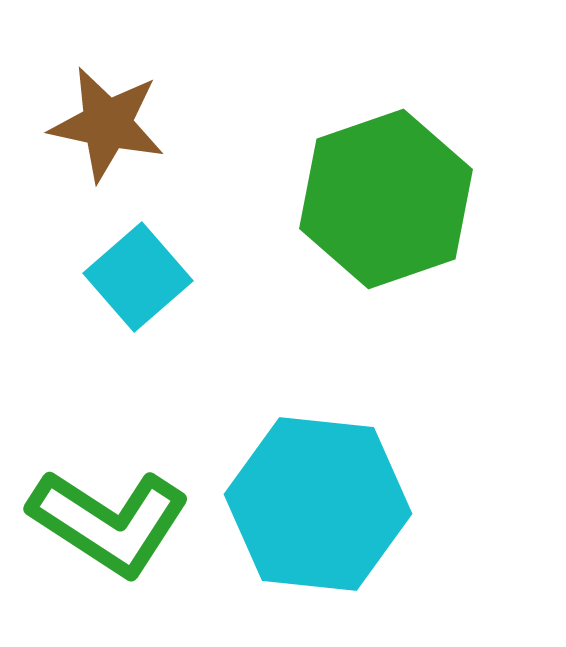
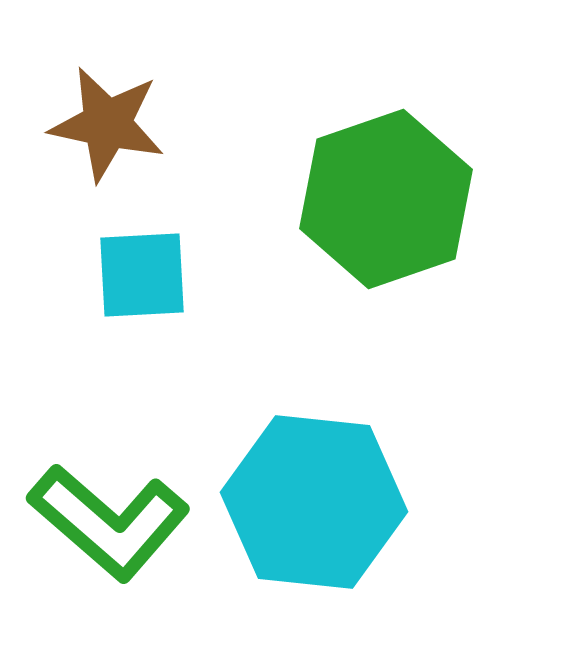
cyan square: moved 4 px right, 2 px up; rotated 38 degrees clockwise
cyan hexagon: moved 4 px left, 2 px up
green L-shape: rotated 8 degrees clockwise
